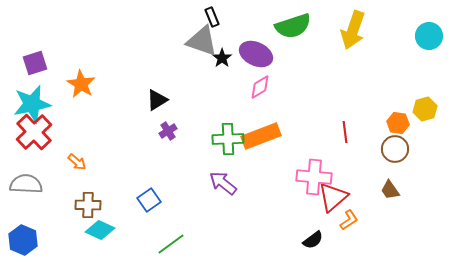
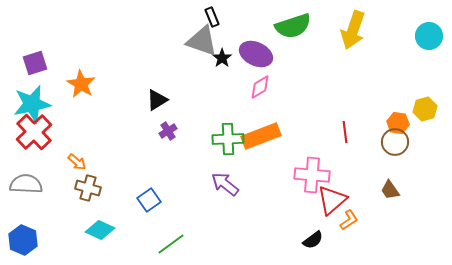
brown circle: moved 7 px up
pink cross: moved 2 px left, 2 px up
purple arrow: moved 2 px right, 1 px down
red triangle: moved 1 px left, 3 px down
brown cross: moved 17 px up; rotated 15 degrees clockwise
